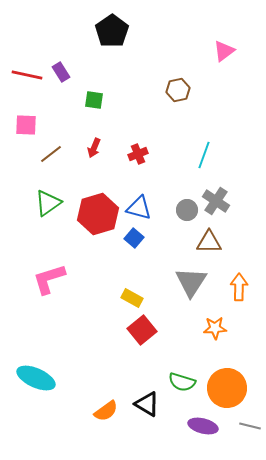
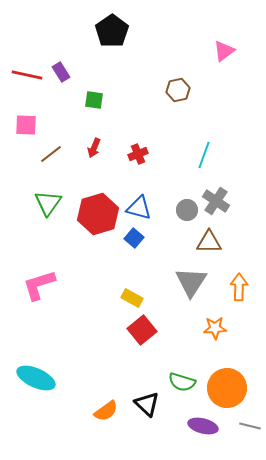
green triangle: rotated 20 degrees counterclockwise
pink L-shape: moved 10 px left, 6 px down
black triangle: rotated 12 degrees clockwise
